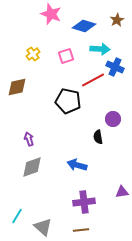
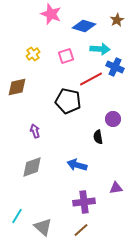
red line: moved 2 px left, 1 px up
purple arrow: moved 6 px right, 8 px up
purple triangle: moved 6 px left, 4 px up
brown line: rotated 35 degrees counterclockwise
